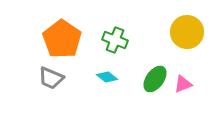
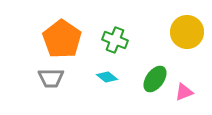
gray trapezoid: rotated 24 degrees counterclockwise
pink triangle: moved 1 px right, 8 px down
